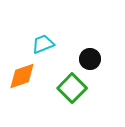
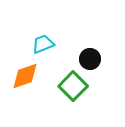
orange diamond: moved 3 px right
green square: moved 1 px right, 2 px up
